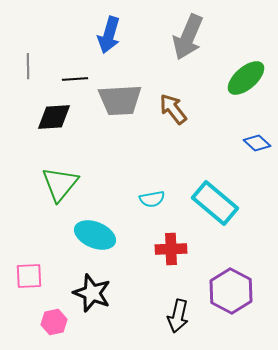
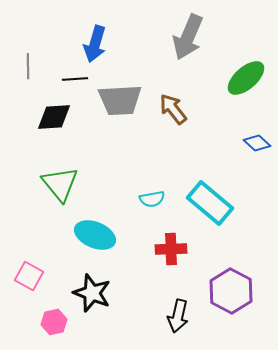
blue arrow: moved 14 px left, 9 px down
green triangle: rotated 18 degrees counterclockwise
cyan rectangle: moved 5 px left
pink square: rotated 32 degrees clockwise
